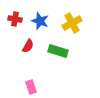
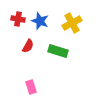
red cross: moved 3 px right
